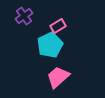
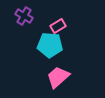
purple cross: rotated 24 degrees counterclockwise
cyan pentagon: rotated 30 degrees clockwise
